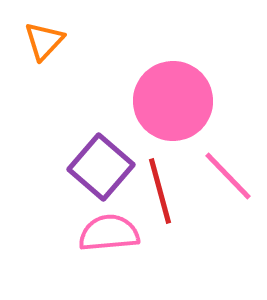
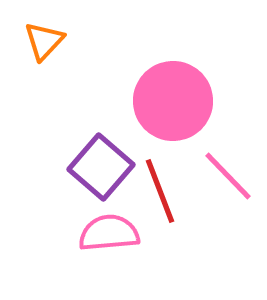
red line: rotated 6 degrees counterclockwise
